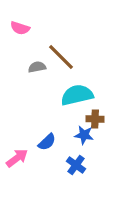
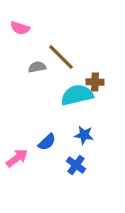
brown cross: moved 37 px up
